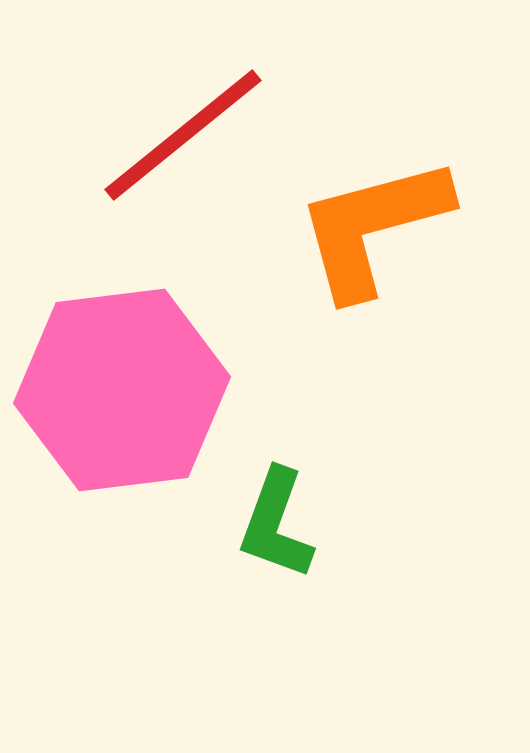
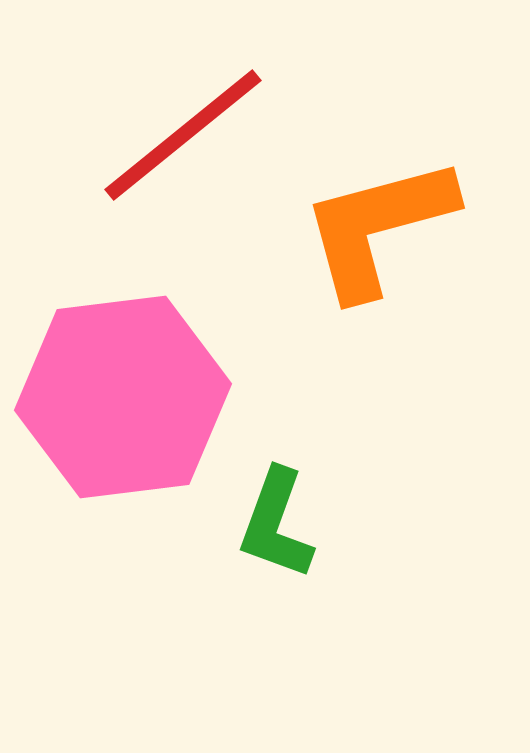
orange L-shape: moved 5 px right
pink hexagon: moved 1 px right, 7 px down
